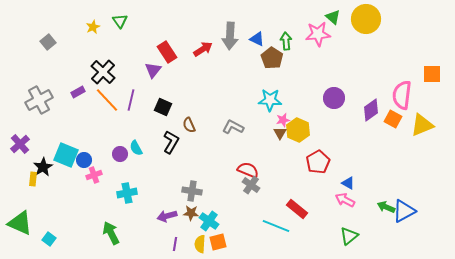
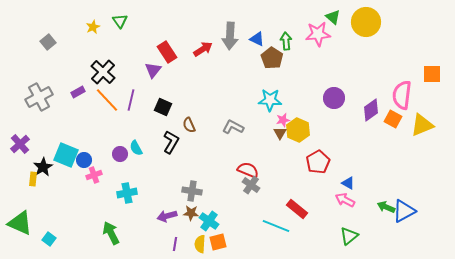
yellow circle at (366, 19): moved 3 px down
gray cross at (39, 100): moved 3 px up
